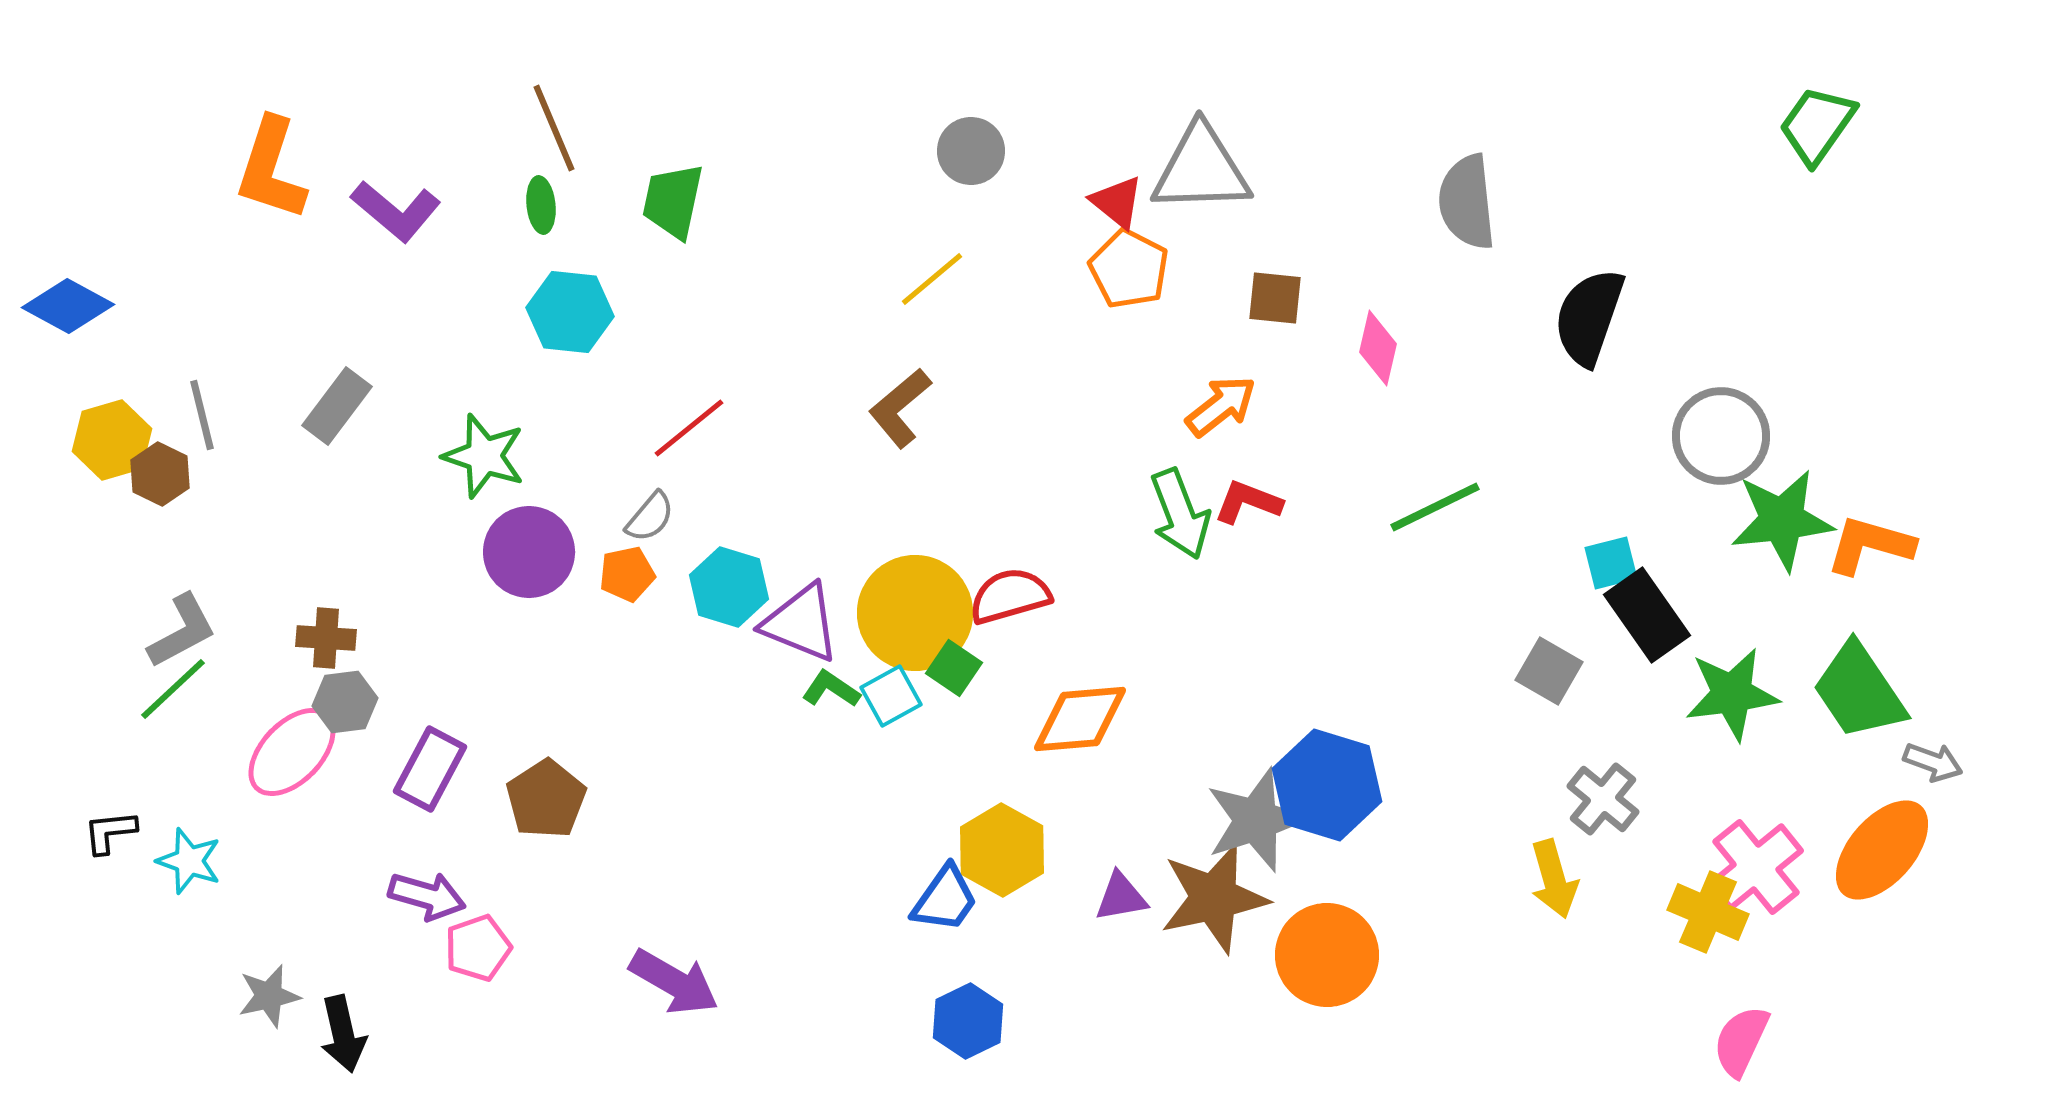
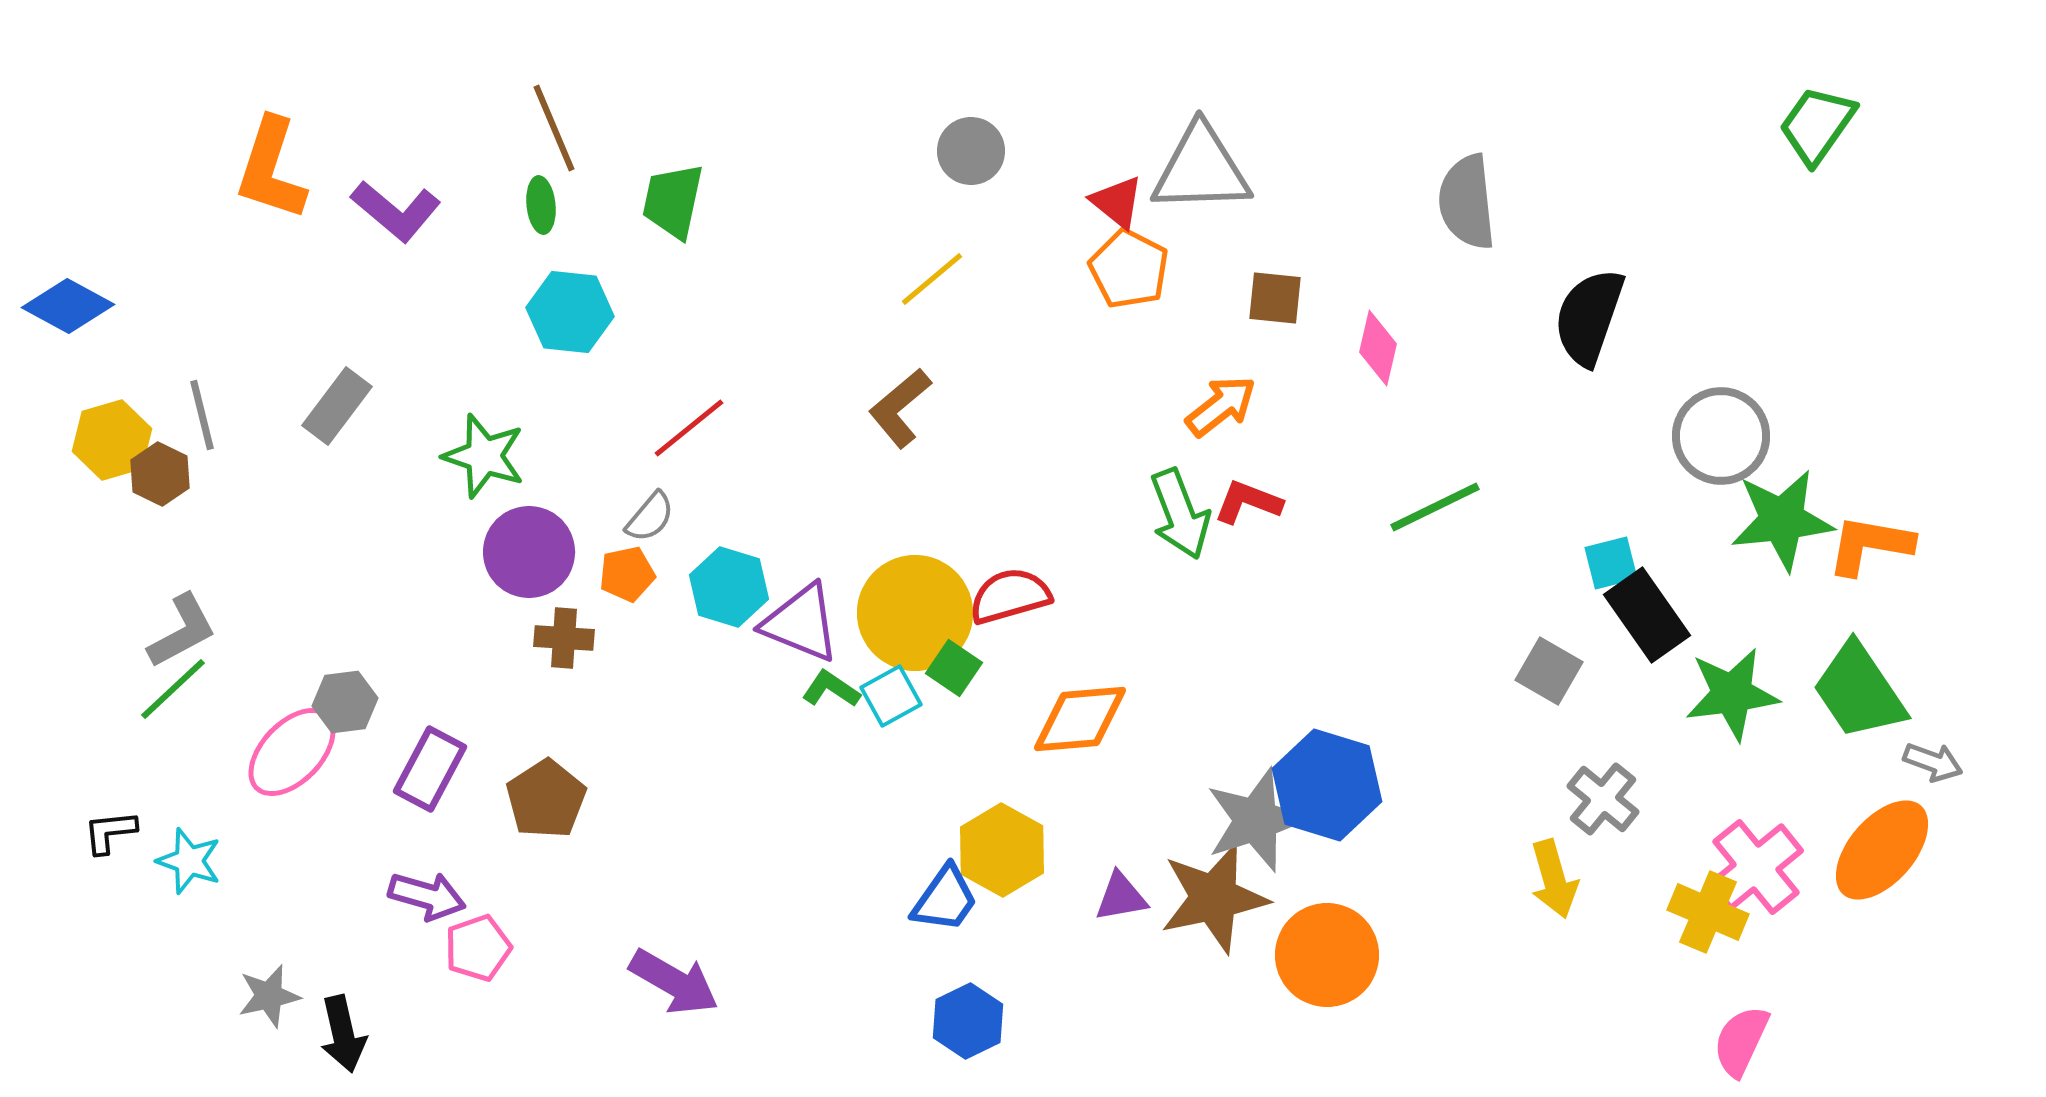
orange L-shape at (1870, 545): rotated 6 degrees counterclockwise
brown cross at (326, 638): moved 238 px right
